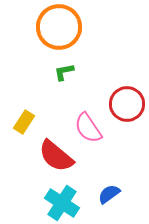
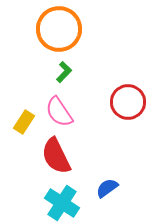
orange circle: moved 2 px down
green L-shape: rotated 145 degrees clockwise
red circle: moved 1 px right, 2 px up
pink semicircle: moved 29 px left, 16 px up
red semicircle: rotated 24 degrees clockwise
blue semicircle: moved 2 px left, 6 px up
